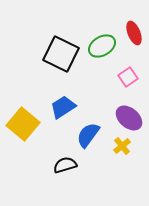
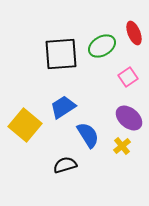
black square: rotated 30 degrees counterclockwise
yellow square: moved 2 px right, 1 px down
blue semicircle: rotated 112 degrees clockwise
